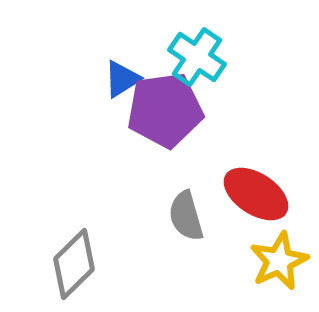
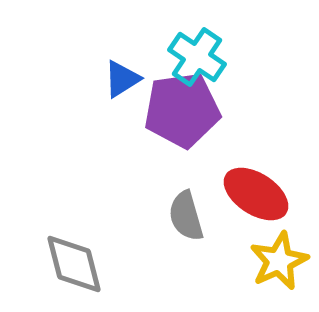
purple pentagon: moved 17 px right
gray diamond: rotated 60 degrees counterclockwise
